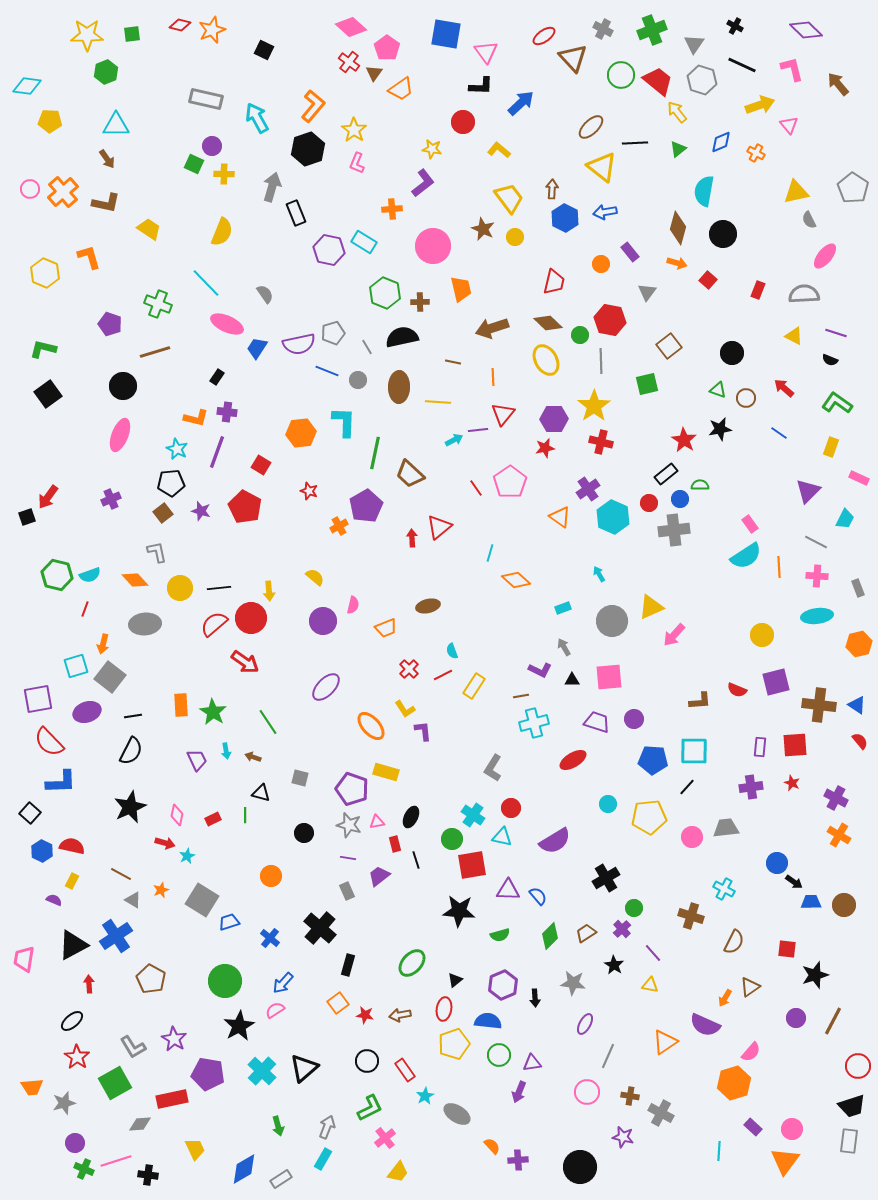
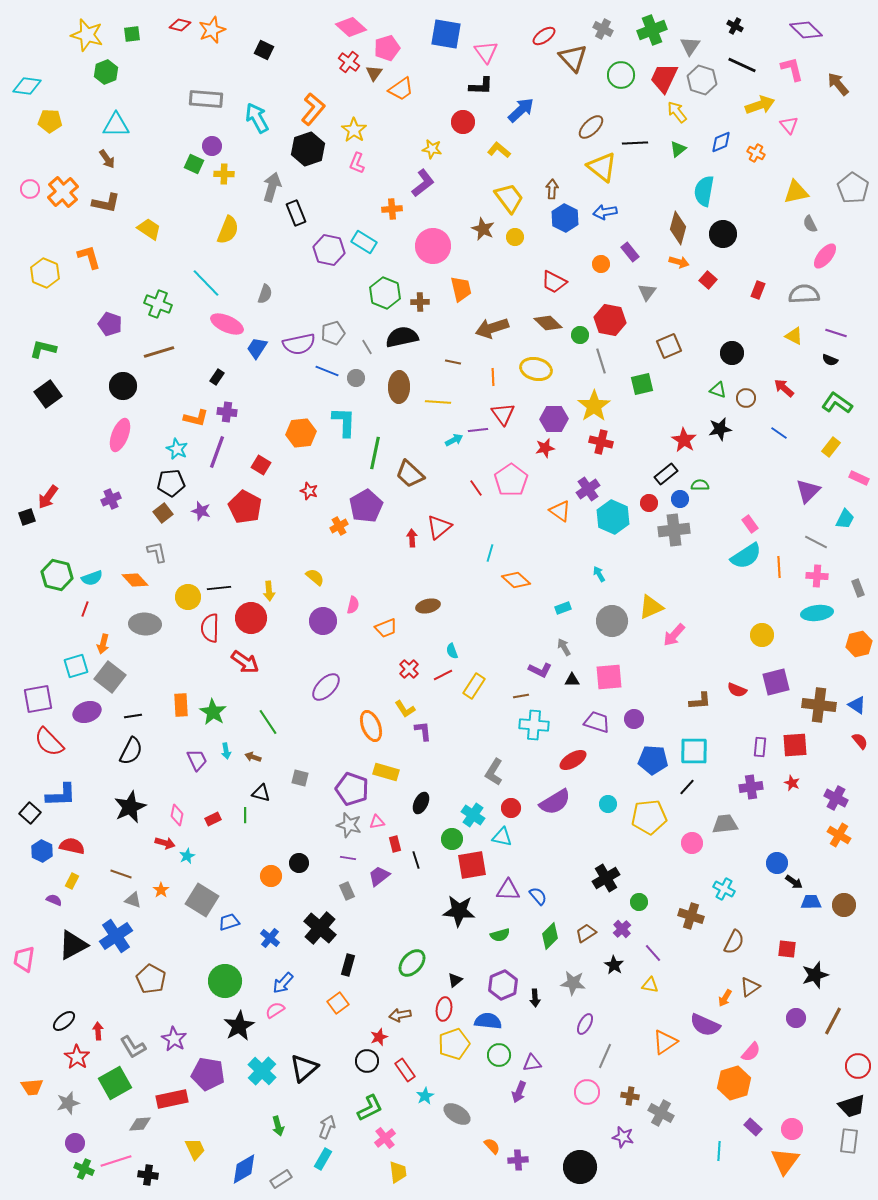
yellow star at (87, 35): rotated 16 degrees clockwise
gray triangle at (694, 44): moved 4 px left, 2 px down
pink pentagon at (387, 48): rotated 20 degrees clockwise
red trapezoid at (658, 81): moved 6 px right, 3 px up; rotated 104 degrees counterclockwise
gray rectangle at (206, 99): rotated 8 degrees counterclockwise
blue arrow at (521, 103): moved 7 px down
orange L-shape at (313, 106): moved 3 px down
gray semicircle at (809, 220): moved 1 px right, 4 px down
yellow semicircle at (222, 232): moved 6 px right, 2 px up
orange arrow at (677, 263): moved 2 px right, 1 px up
red trapezoid at (554, 282): rotated 104 degrees clockwise
gray semicircle at (265, 294): rotated 54 degrees clockwise
brown square at (669, 346): rotated 15 degrees clockwise
brown line at (155, 352): moved 4 px right
yellow ellipse at (546, 360): moved 10 px left, 9 px down; rotated 48 degrees counterclockwise
gray line at (601, 361): rotated 15 degrees counterclockwise
gray circle at (358, 380): moved 2 px left, 2 px up
green square at (647, 384): moved 5 px left
red triangle at (503, 414): rotated 15 degrees counterclockwise
yellow rectangle at (831, 447): rotated 18 degrees clockwise
pink pentagon at (510, 482): moved 1 px right, 2 px up
orange triangle at (560, 517): moved 6 px up
cyan semicircle at (90, 575): moved 2 px right, 3 px down
yellow circle at (180, 588): moved 8 px right, 9 px down
cyan ellipse at (817, 616): moved 3 px up
gray ellipse at (145, 624): rotated 8 degrees clockwise
red semicircle at (214, 624): moved 4 px left, 4 px down; rotated 48 degrees counterclockwise
cyan cross at (534, 723): moved 2 px down; rotated 20 degrees clockwise
orange ellipse at (371, 726): rotated 20 degrees clockwise
gray L-shape at (493, 768): moved 1 px right, 4 px down
blue L-shape at (61, 782): moved 13 px down
black ellipse at (411, 817): moved 10 px right, 14 px up
gray trapezoid at (726, 828): moved 1 px left, 4 px up
black circle at (304, 833): moved 5 px left, 30 px down
pink circle at (692, 837): moved 6 px down
purple semicircle at (555, 841): moved 39 px up
brown line at (121, 874): rotated 10 degrees counterclockwise
orange star at (161, 890): rotated 14 degrees counterclockwise
gray triangle at (133, 900): rotated 12 degrees counterclockwise
green circle at (634, 908): moved 5 px right, 6 px up
red arrow at (89, 984): moved 9 px right, 47 px down
red star at (365, 1015): moved 14 px right, 22 px down; rotated 30 degrees counterclockwise
black ellipse at (72, 1021): moved 8 px left
gray line at (608, 1056): moved 3 px left
gray star at (64, 1103): moved 4 px right
yellow trapezoid at (398, 1172): rotated 45 degrees counterclockwise
